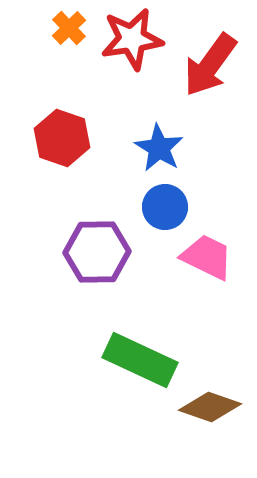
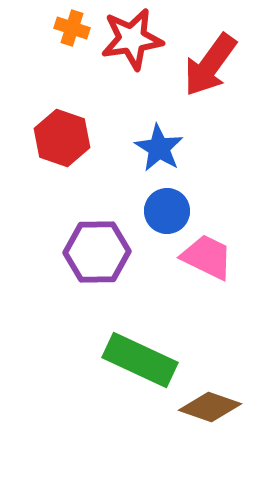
orange cross: moved 3 px right; rotated 28 degrees counterclockwise
blue circle: moved 2 px right, 4 px down
